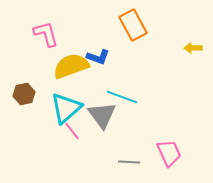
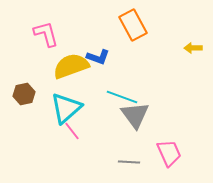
gray triangle: moved 33 px right
